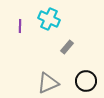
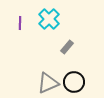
cyan cross: rotated 20 degrees clockwise
purple line: moved 3 px up
black circle: moved 12 px left, 1 px down
